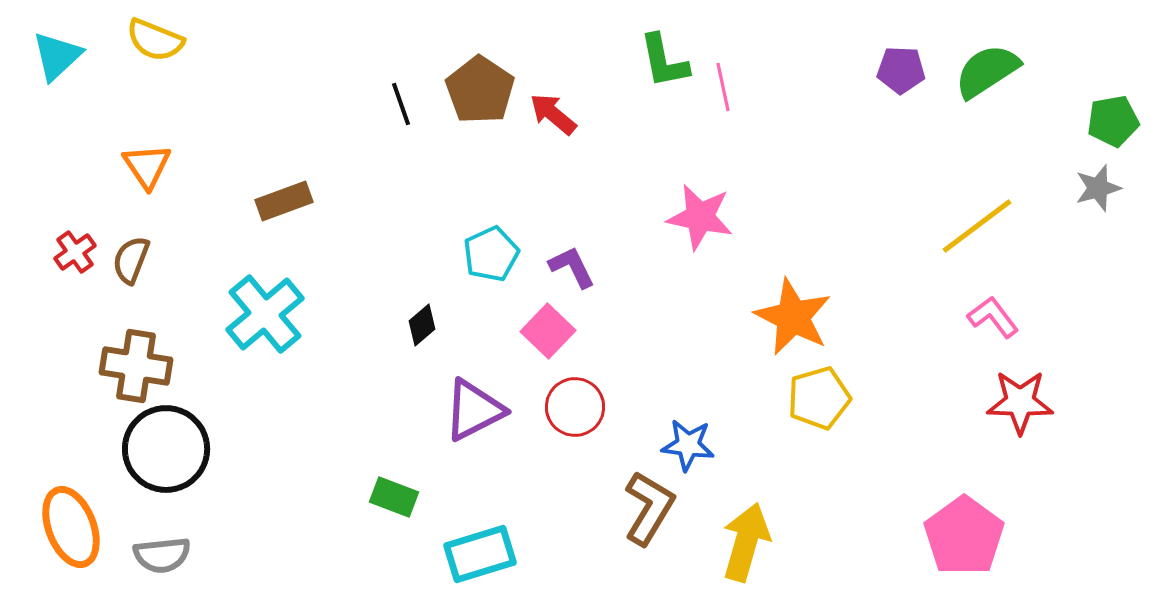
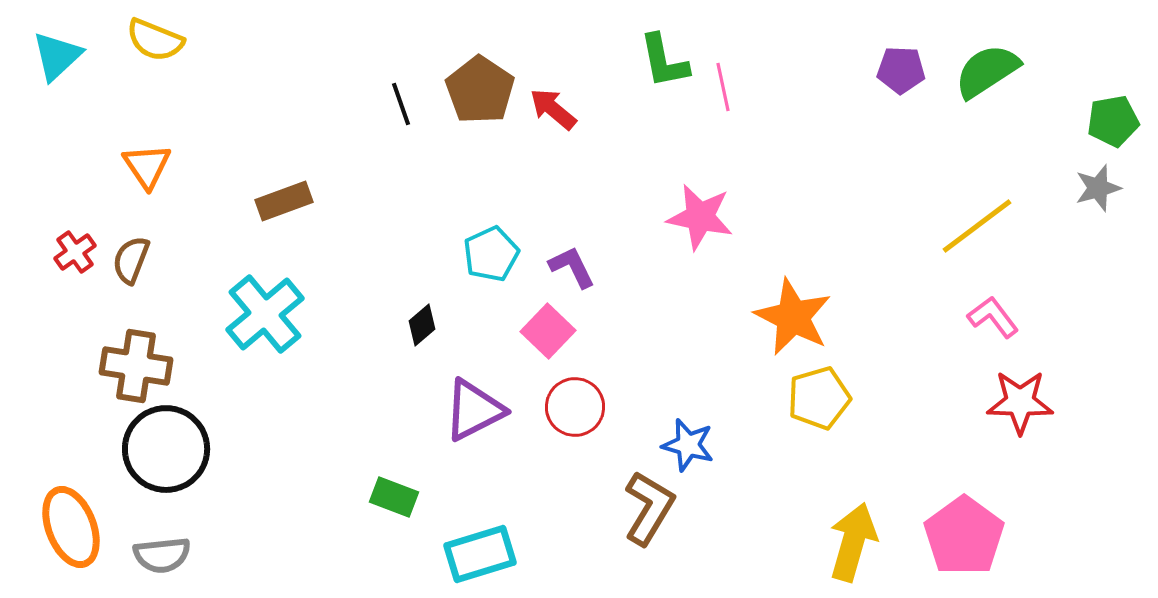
red arrow: moved 5 px up
blue star: rotated 8 degrees clockwise
yellow arrow: moved 107 px right
